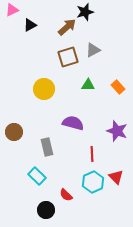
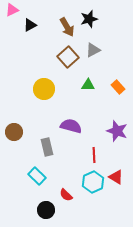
black star: moved 4 px right, 7 px down
brown arrow: rotated 102 degrees clockwise
brown square: rotated 25 degrees counterclockwise
purple semicircle: moved 2 px left, 3 px down
red line: moved 2 px right, 1 px down
red triangle: rotated 14 degrees counterclockwise
